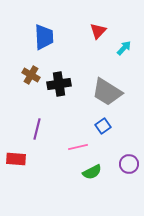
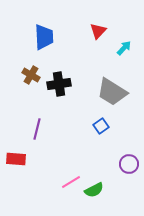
gray trapezoid: moved 5 px right
blue square: moved 2 px left
pink line: moved 7 px left, 35 px down; rotated 18 degrees counterclockwise
green semicircle: moved 2 px right, 18 px down
